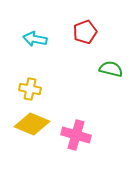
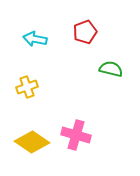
yellow cross: moved 3 px left, 2 px up; rotated 30 degrees counterclockwise
yellow diamond: moved 18 px down; rotated 12 degrees clockwise
